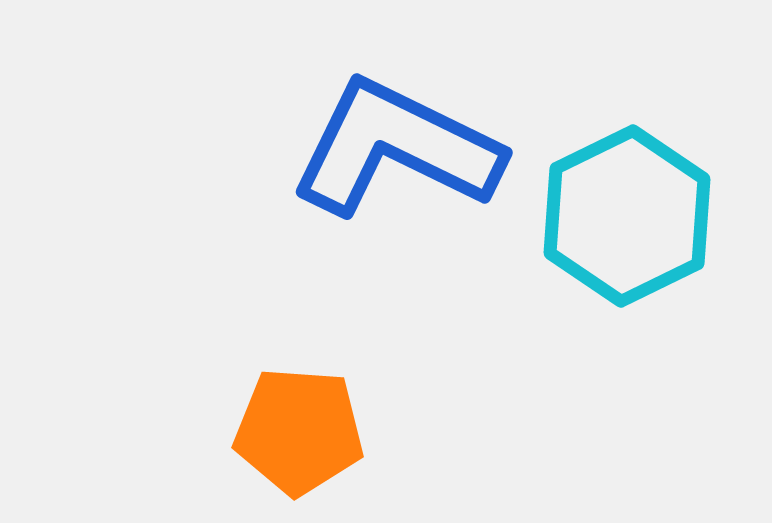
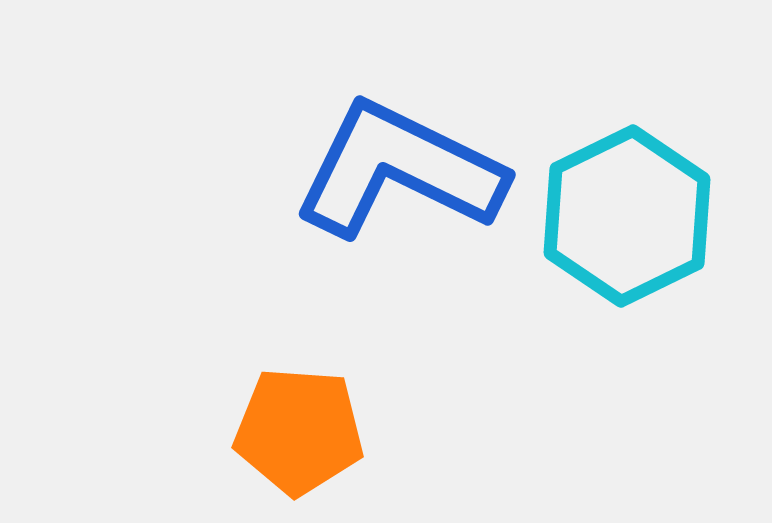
blue L-shape: moved 3 px right, 22 px down
